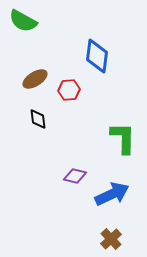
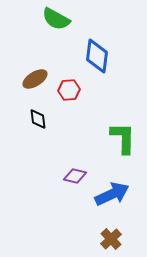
green semicircle: moved 33 px right, 2 px up
